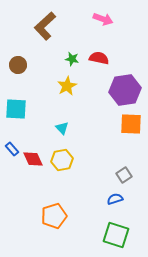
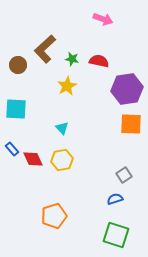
brown L-shape: moved 23 px down
red semicircle: moved 3 px down
purple hexagon: moved 2 px right, 1 px up
